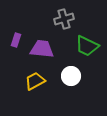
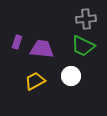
gray cross: moved 22 px right; rotated 12 degrees clockwise
purple rectangle: moved 1 px right, 2 px down
green trapezoid: moved 4 px left
